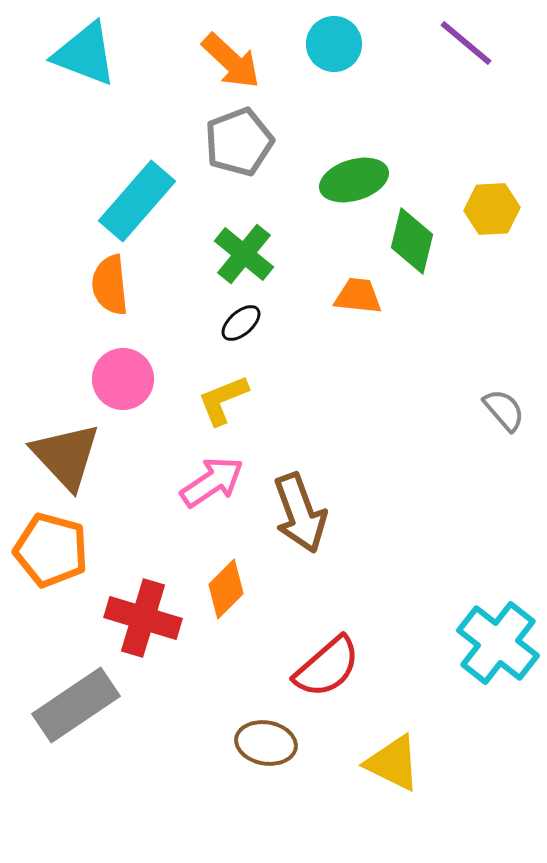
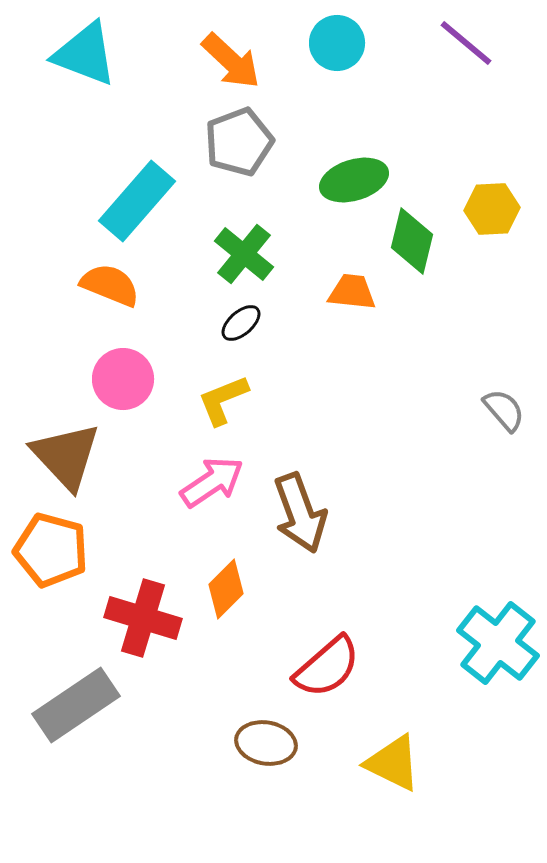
cyan circle: moved 3 px right, 1 px up
orange semicircle: rotated 118 degrees clockwise
orange trapezoid: moved 6 px left, 4 px up
